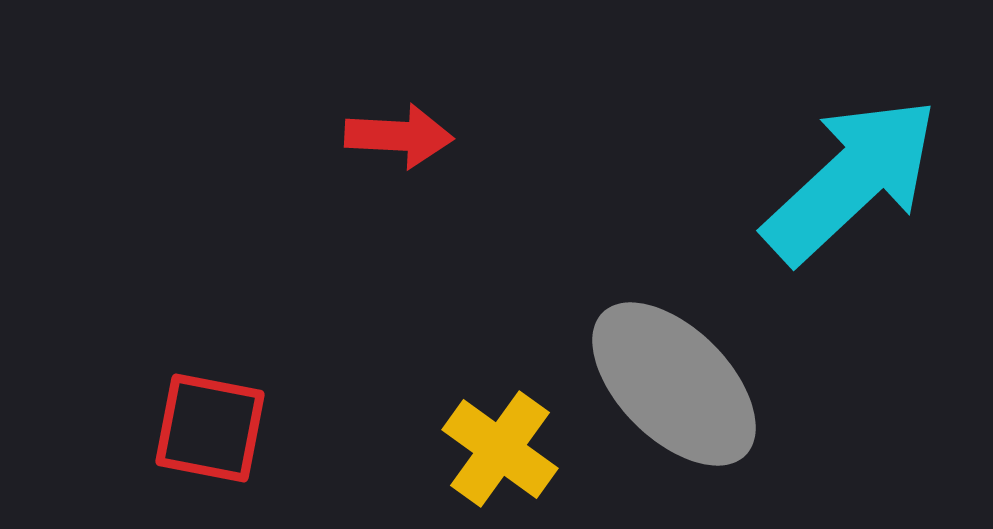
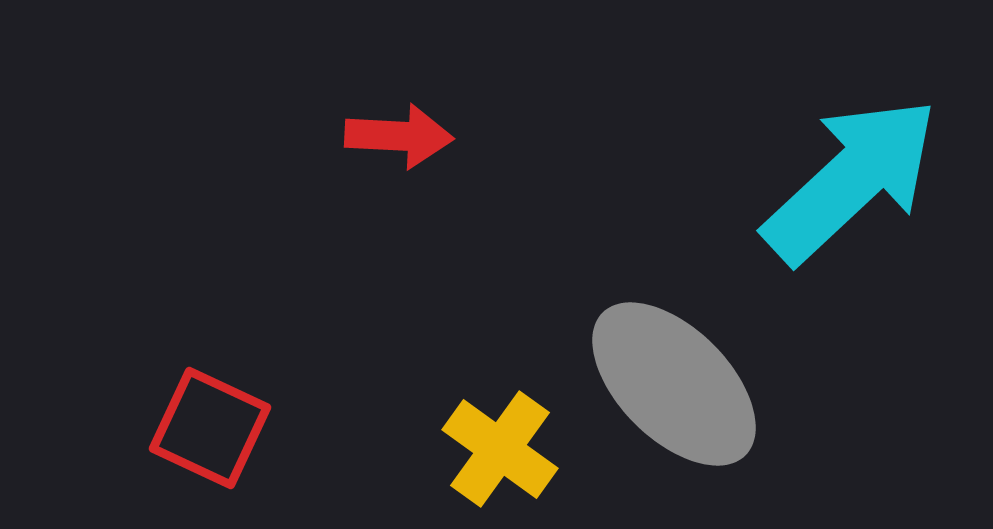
red square: rotated 14 degrees clockwise
